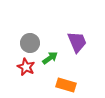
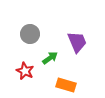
gray circle: moved 9 px up
red star: moved 1 px left, 4 px down
